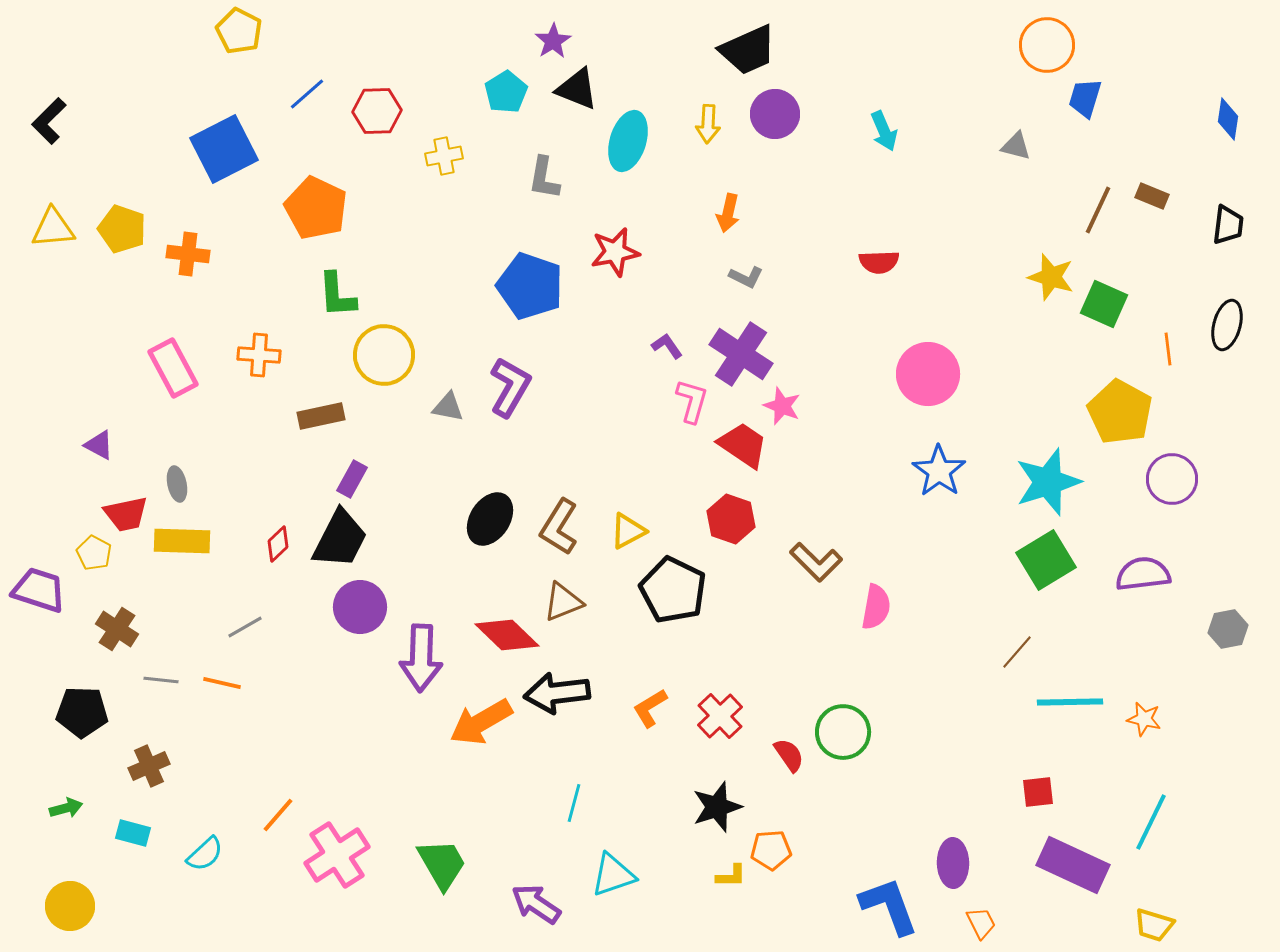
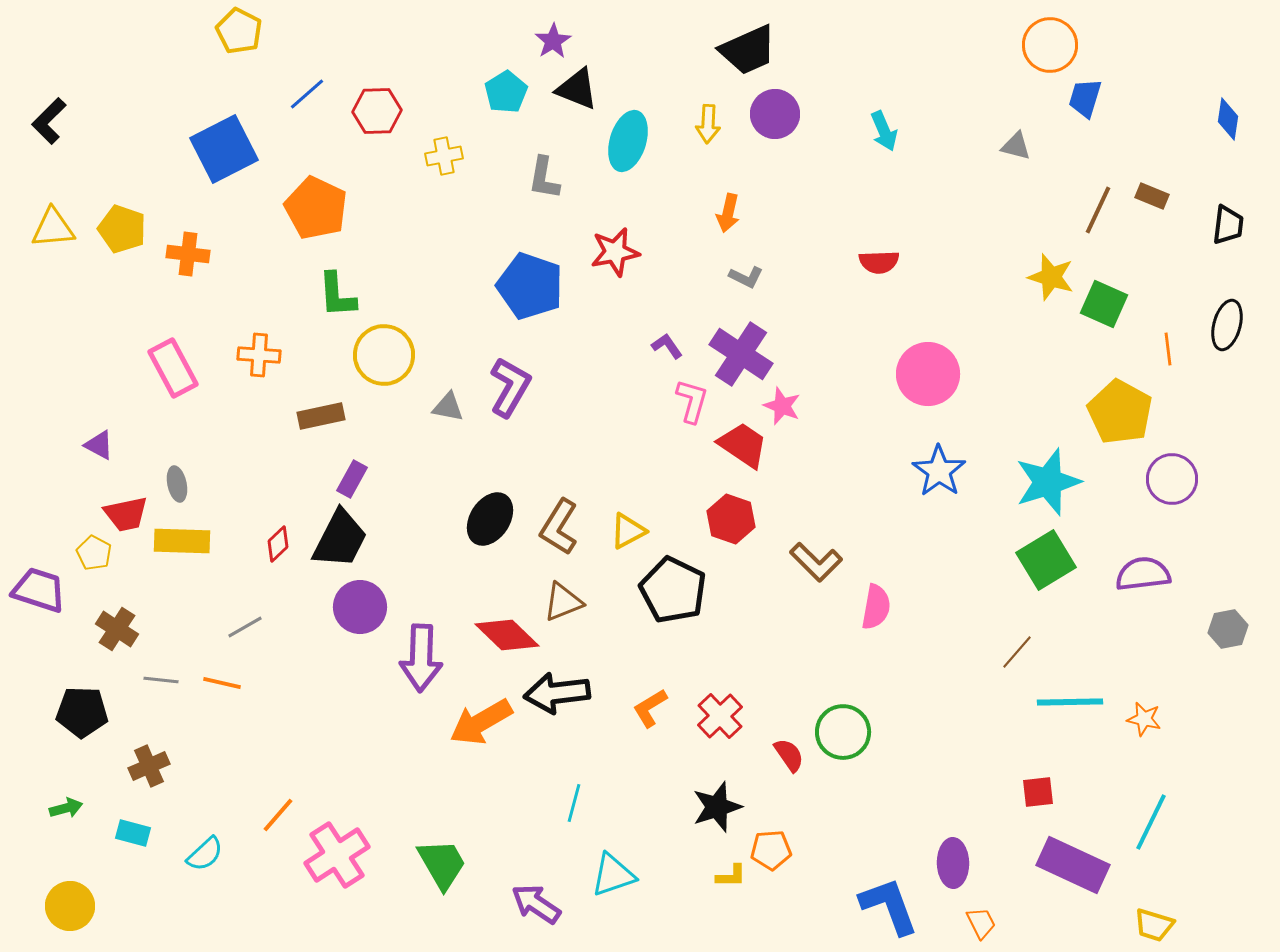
orange circle at (1047, 45): moved 3 px right
